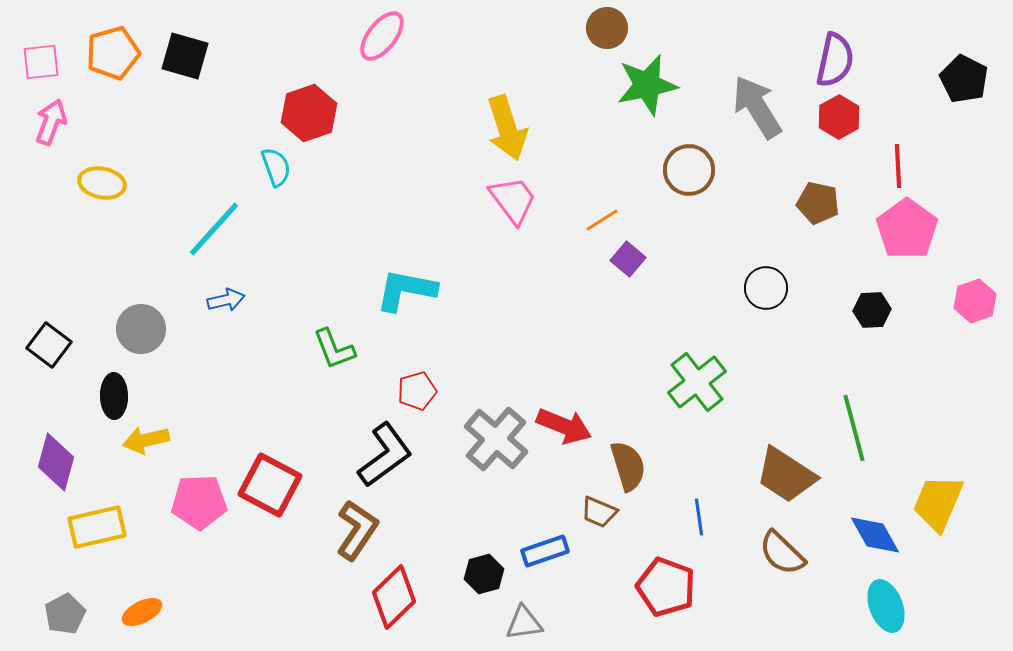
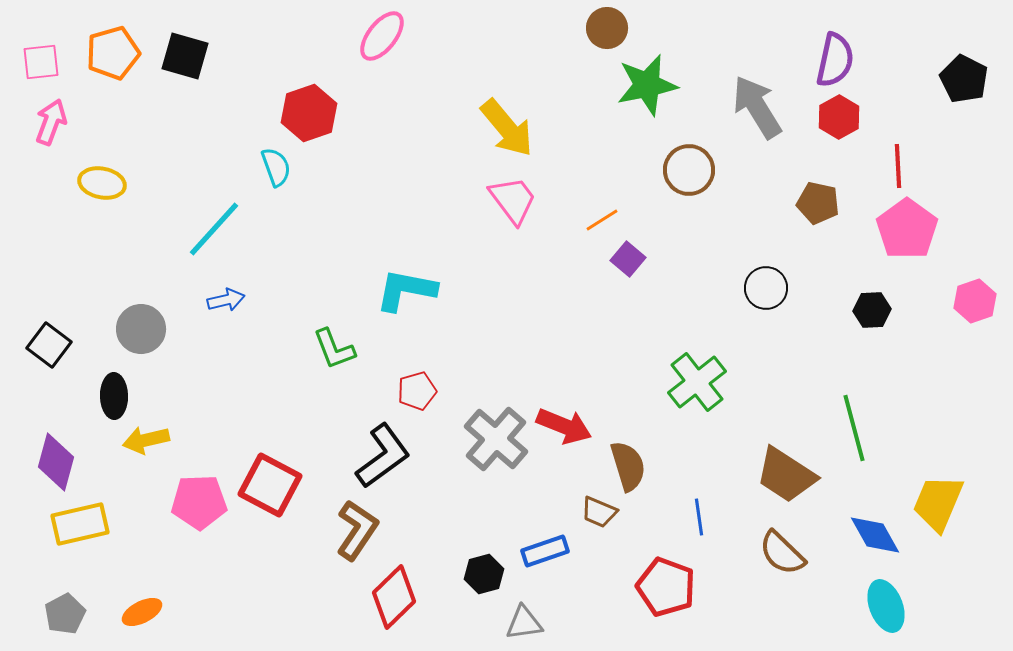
yellow arrow at (507, 128): rotated 22 degrees counterclockwise
black L-shape at (385, 455): moved 2 px left, 1 px down
yellow rectangle at (97, 527): moved 17 px left, 3 px up
